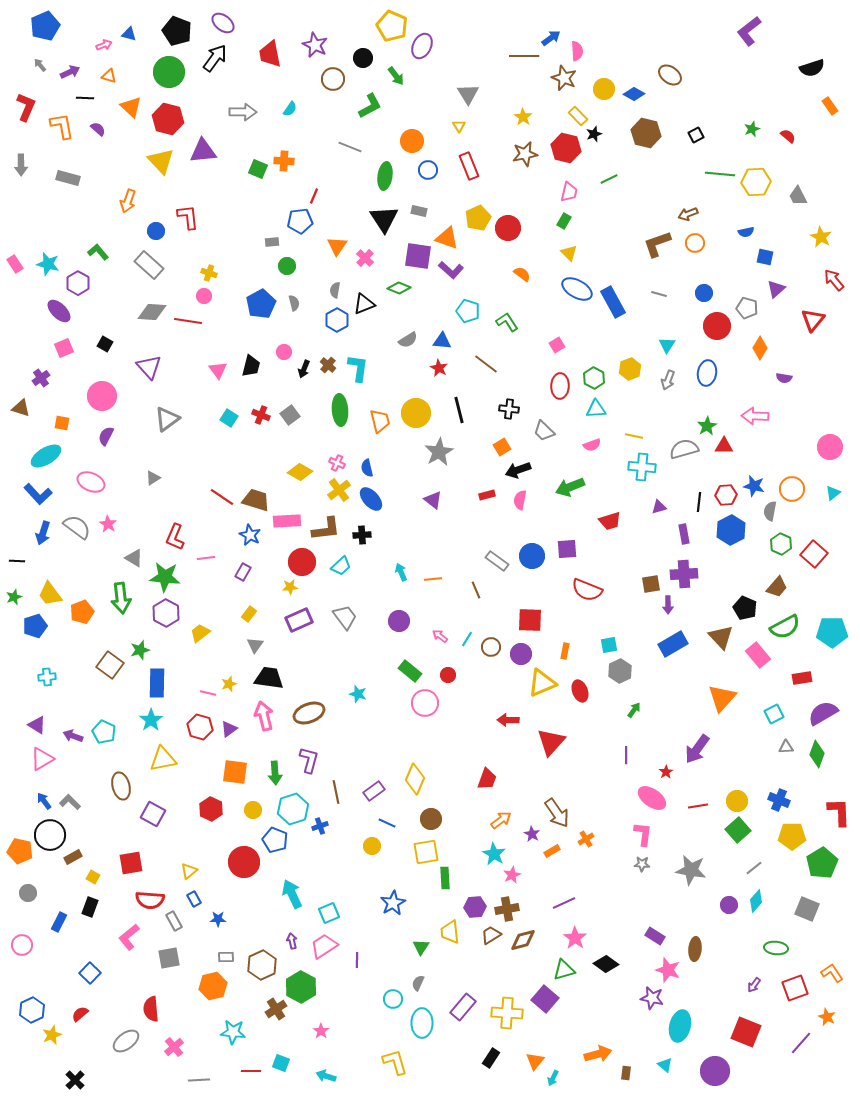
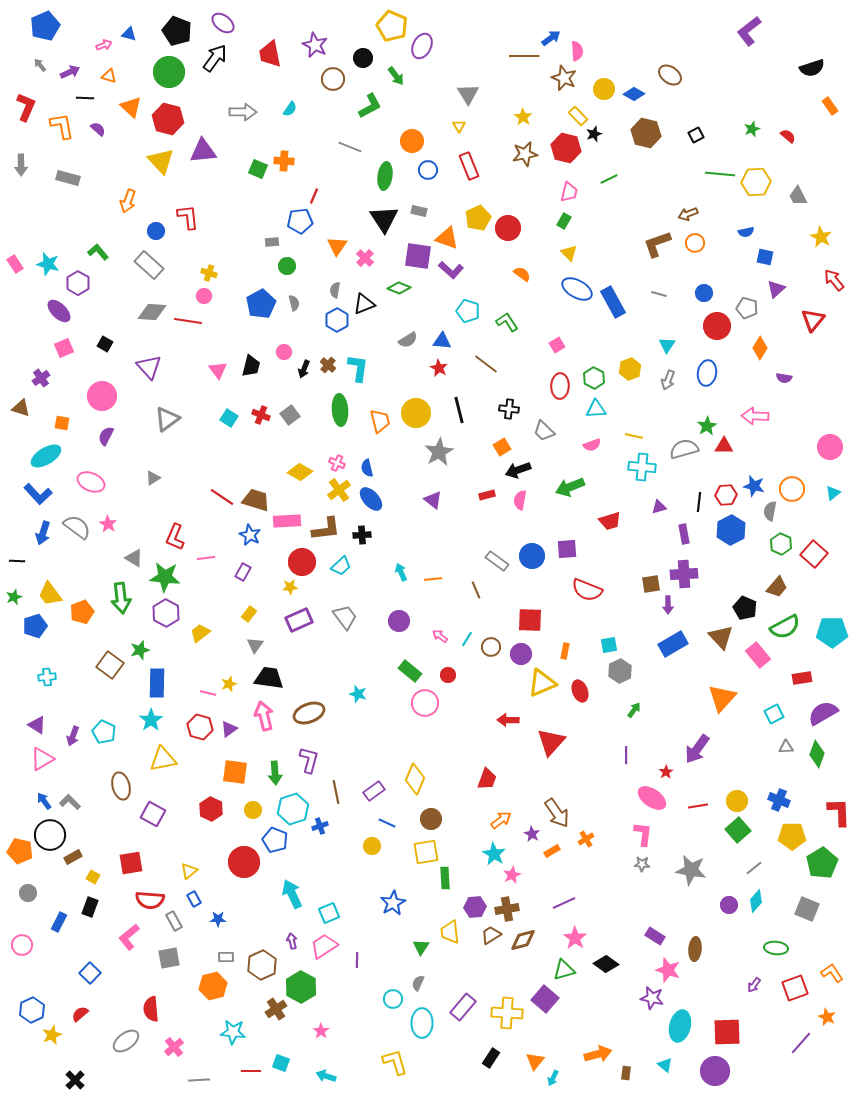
purple arrow at (73, 736): rotated 90 degrees counterclockwise
red square at (746, 1032): moved 19 px left; rotated 24 degrees counterclockwise
